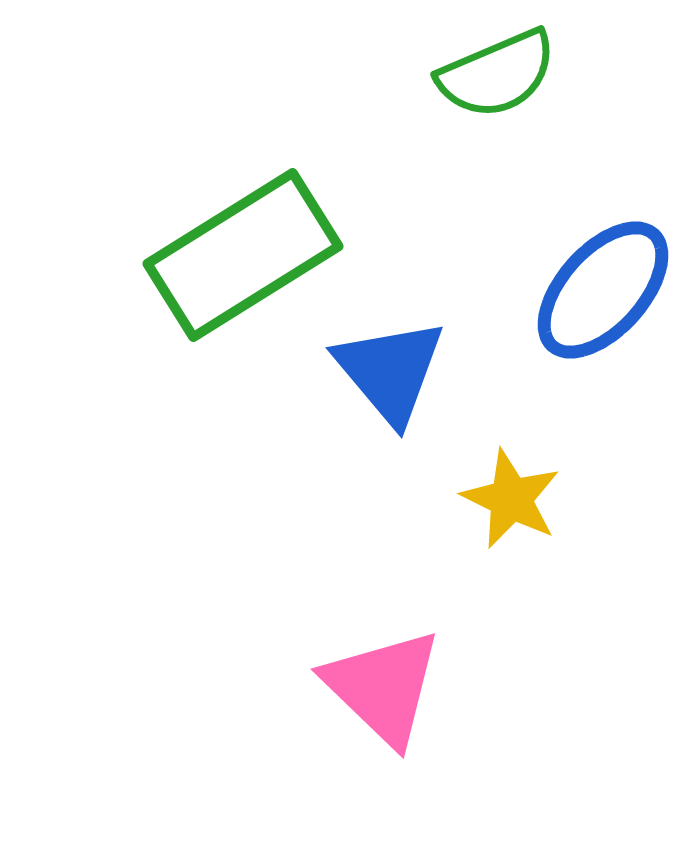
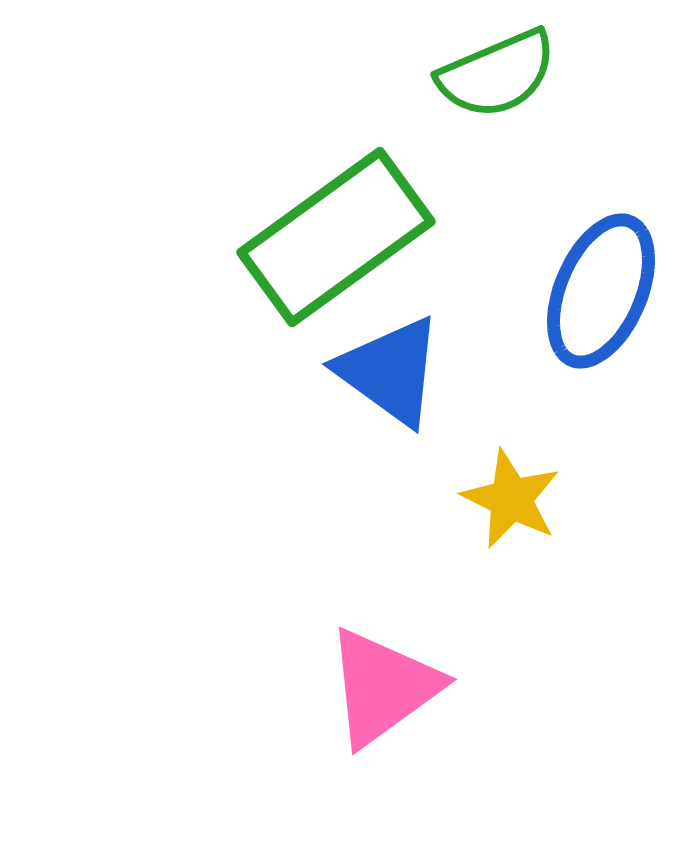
green rectangle: moved 93 px right, 18 px up; rotated 4 degrees counterclockwise
blue ellipse: moved 2 px left, 1 px down; rotated 19 degrees counterclockwise
blue triangle: rotated 14 degrees counterclockwise
pink triangle: rotated 40 degrees clockwise
